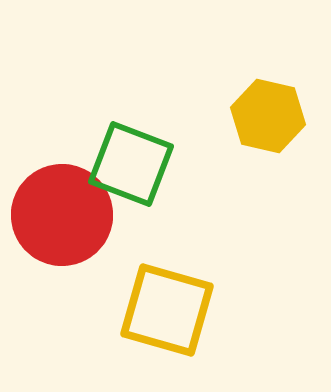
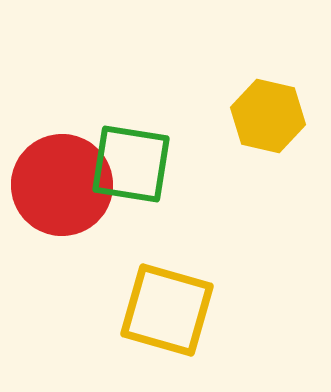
green square: rotated 12 degrees counterclockwise
red circle: moved 30 px up
